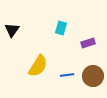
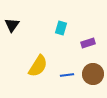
black triangle: moved 5 px up
brown circle: moved 2 px up
